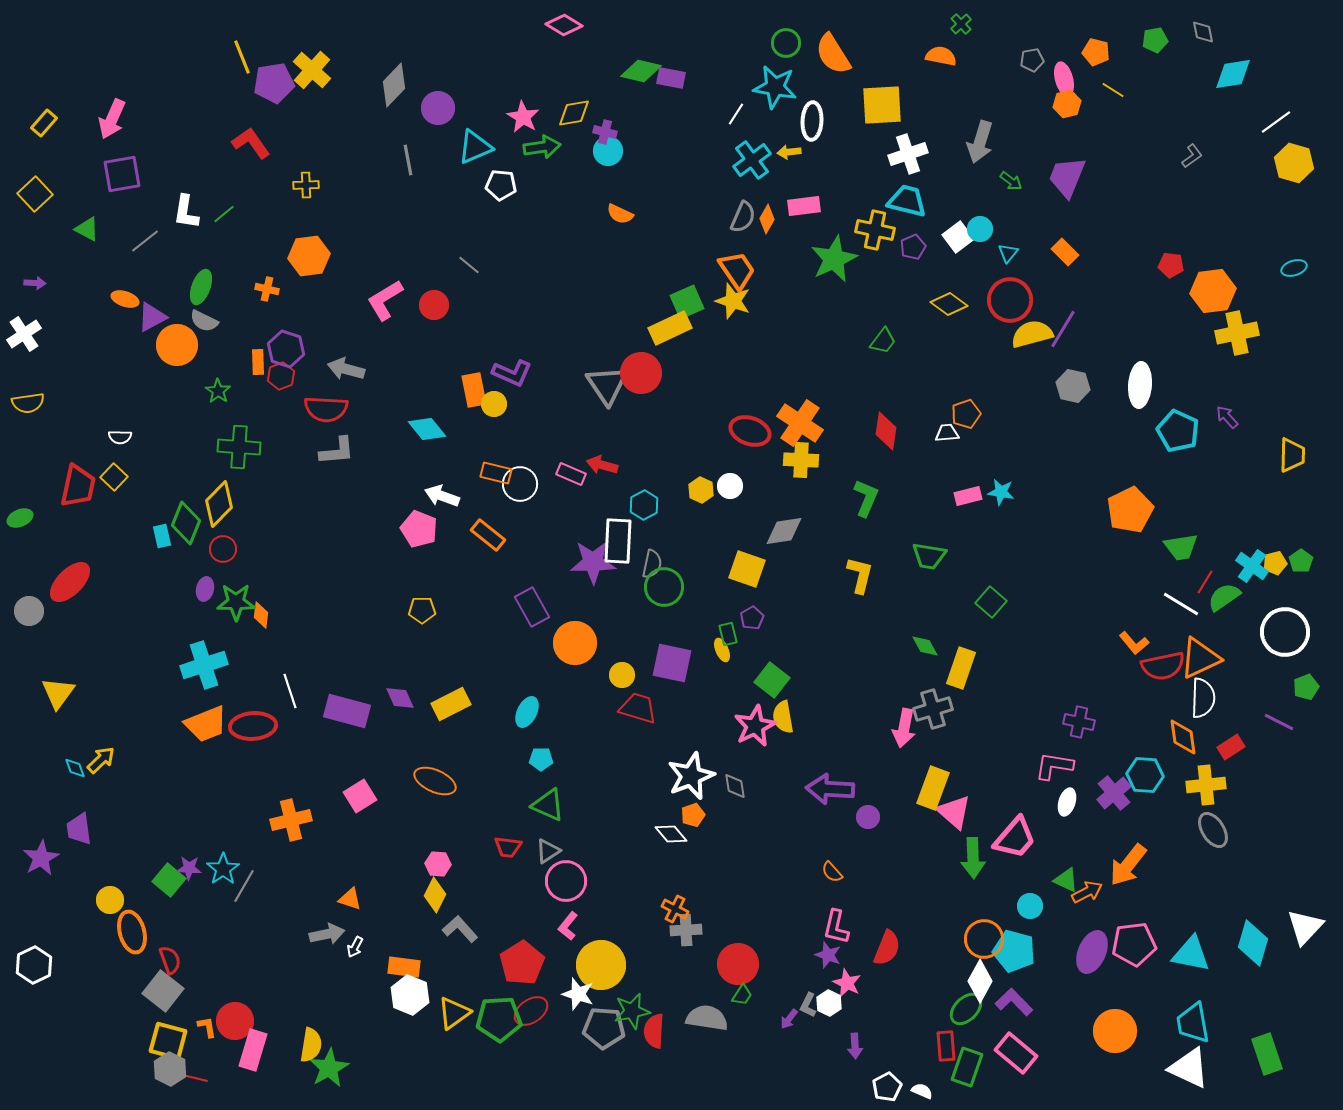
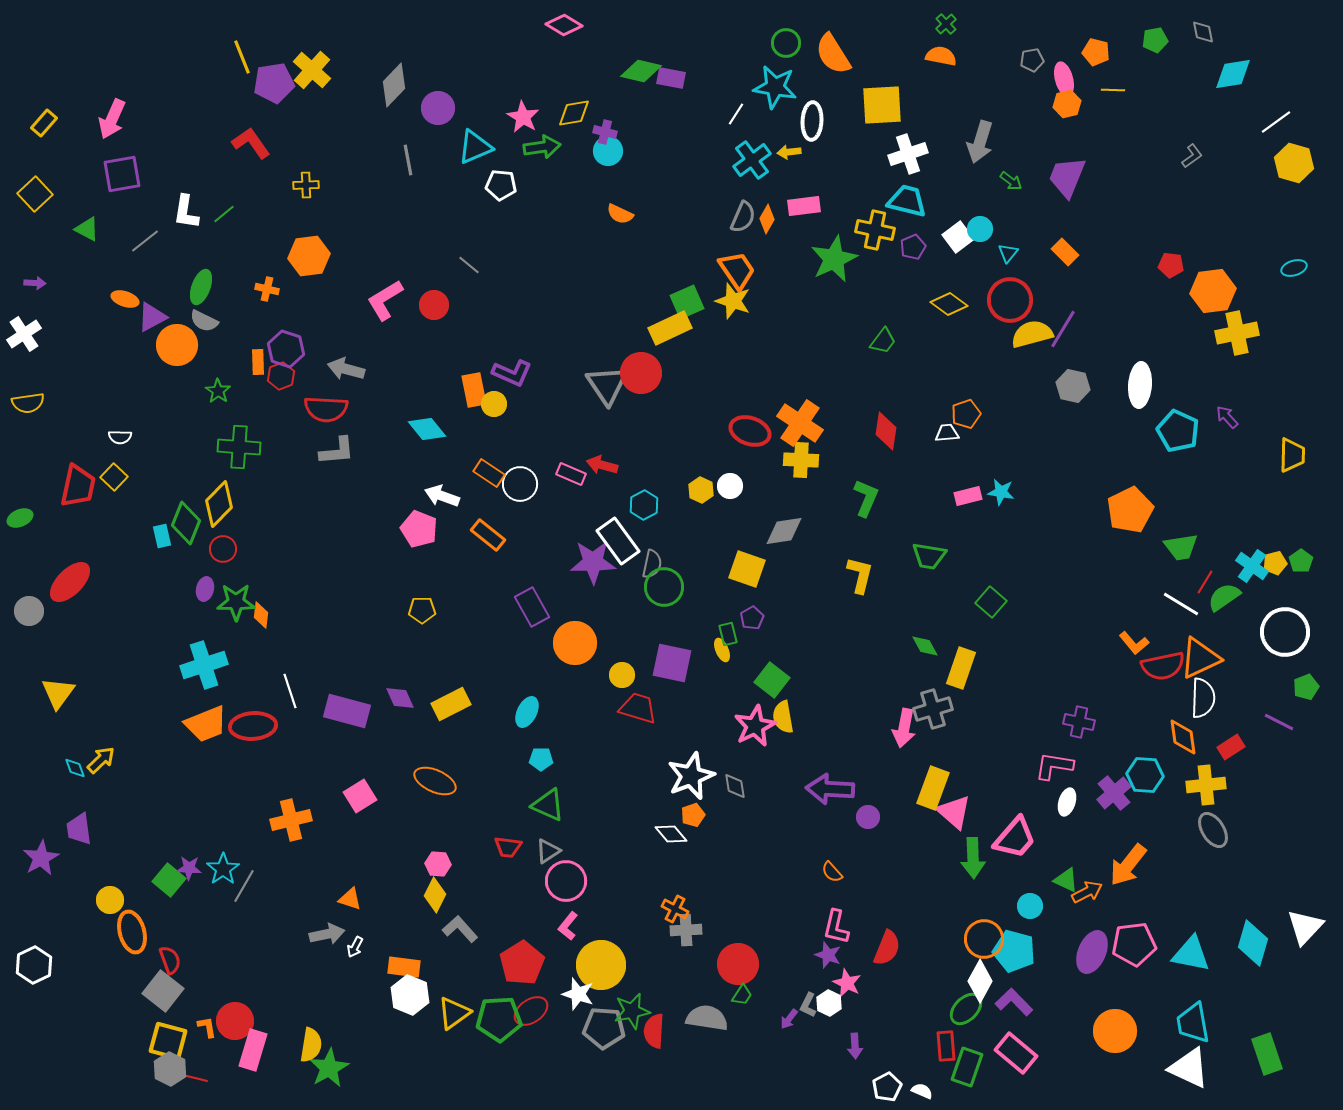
green cross at (961, 24): moved 15 px left
yellow line at (1113, 90): rotated 30 degrees counterclockwise
orange rectangle at (496, 473): moved 7 px left; rotated 20 degrees clockwise
white rectangle at (618, 541): rotated 39 degrees counterclockwise
